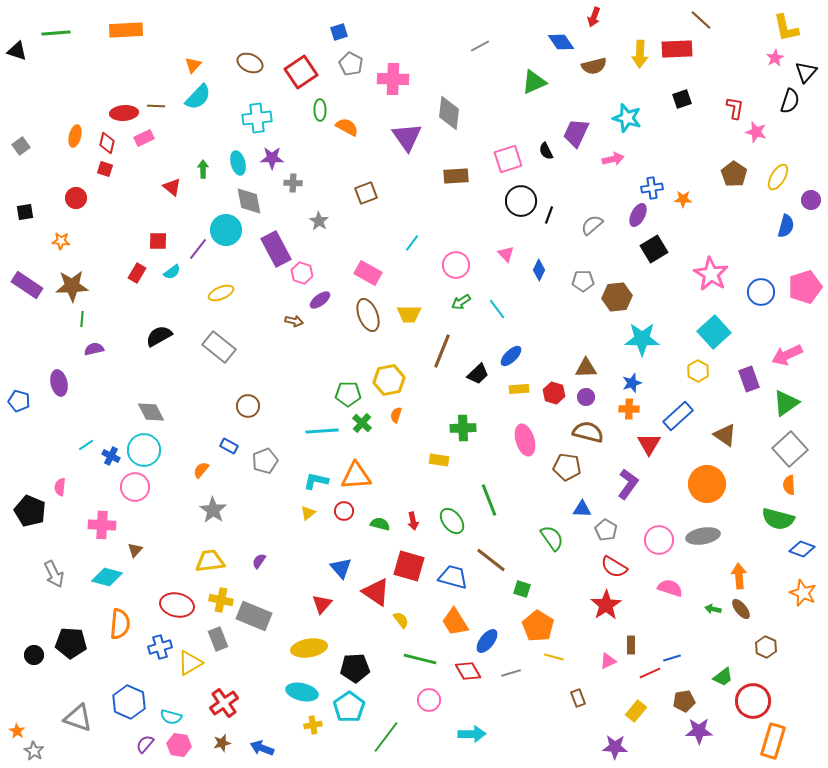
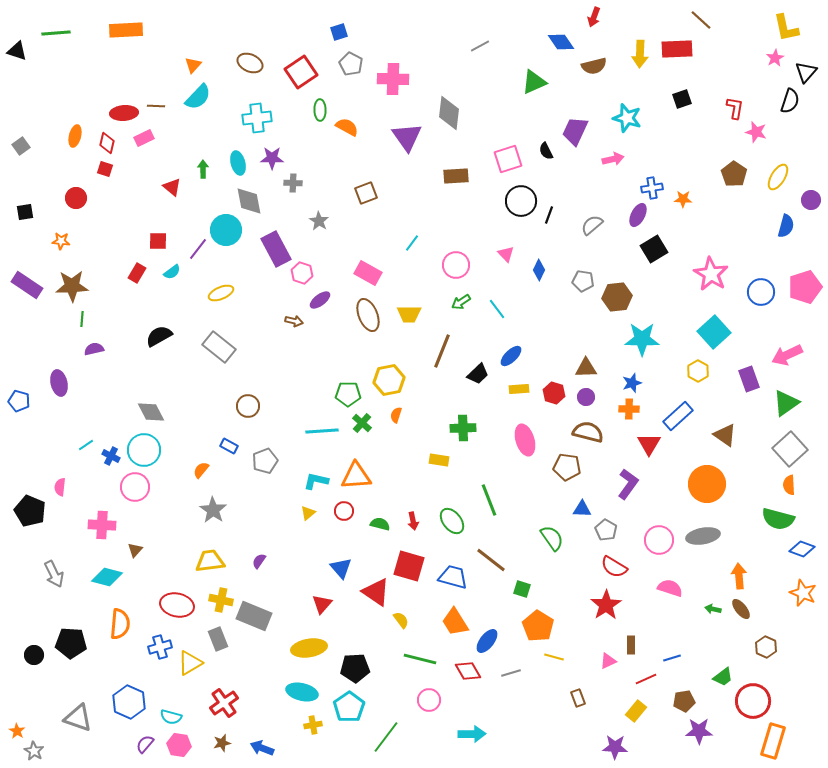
purple trapezoid at (576, 133): moved 1 px left, 2 px up
gray pentagon at (583, 281): rotated 10 degrees clockwise
red line at (650, 673): moved 4 px left, 6 px down
